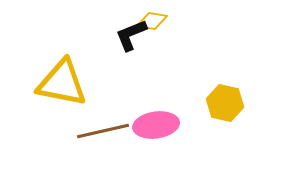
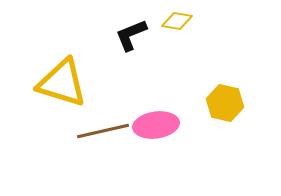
yellow diamond: moved 25 px right
yellow triangle: rotated 6 degrees clockwise
